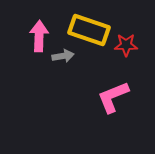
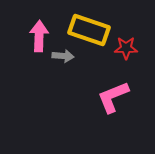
red star: moved 3 px down
gray arrow: rotated 15 degrees clockwise
